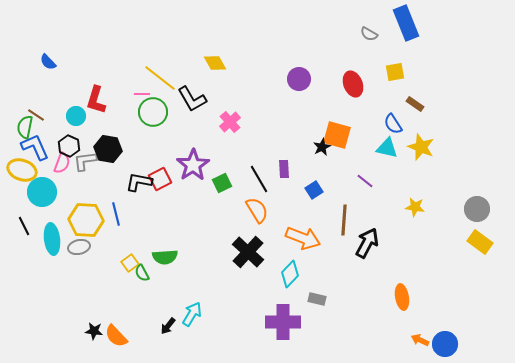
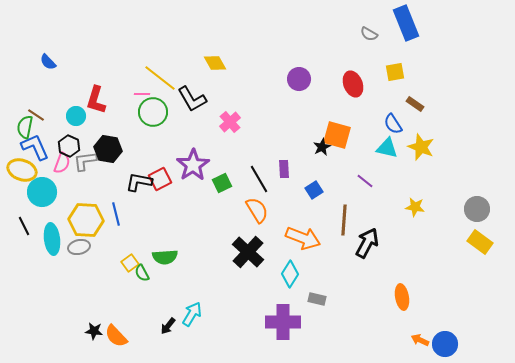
cyan diamond at (290, 274): rotated 12 degrees counterclockwise
